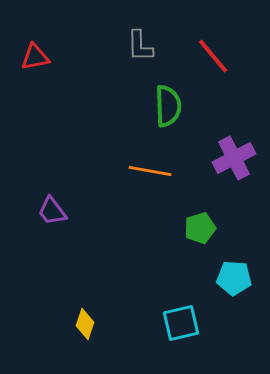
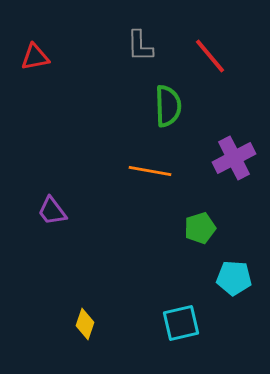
red line: moved 3 px left
